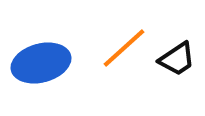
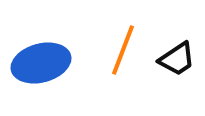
orange line: moved 1 px left, 2 px down; rotated 27 degrees counterclockwise
